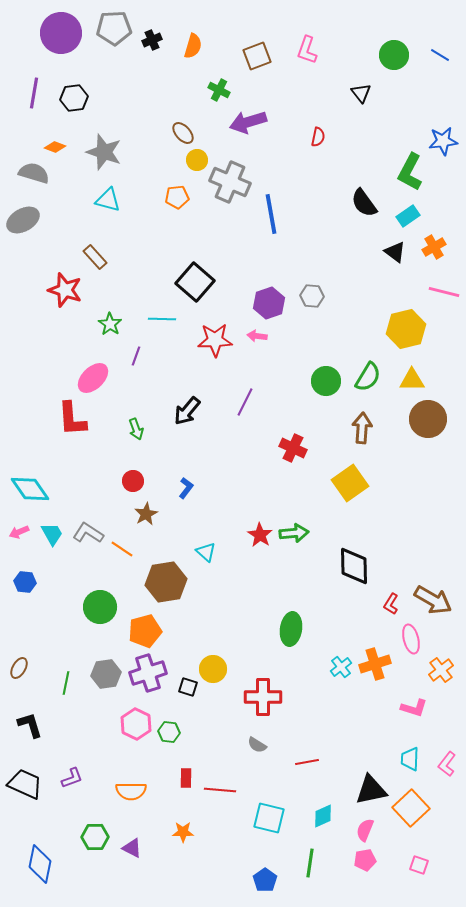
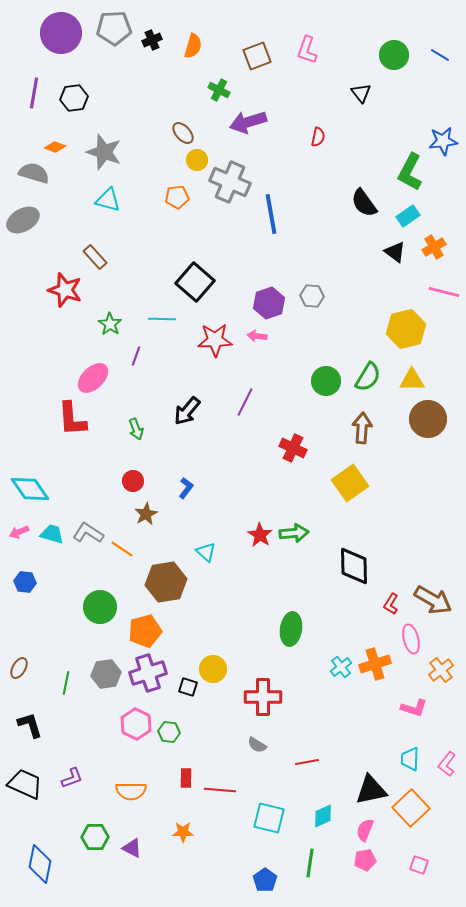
cyan trapezoid at (52, 534): rotated 45 degrees counterclockwise
